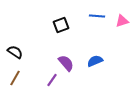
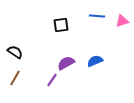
black square: rotated 14 degrees clockwise
purple semicircle: rotated 78 degrees counterclockwise
